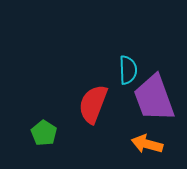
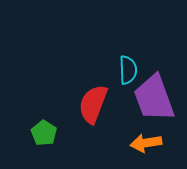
orange arrow: moved 1 px left, 1 px up; rotated 24 degrees counterclockwise
